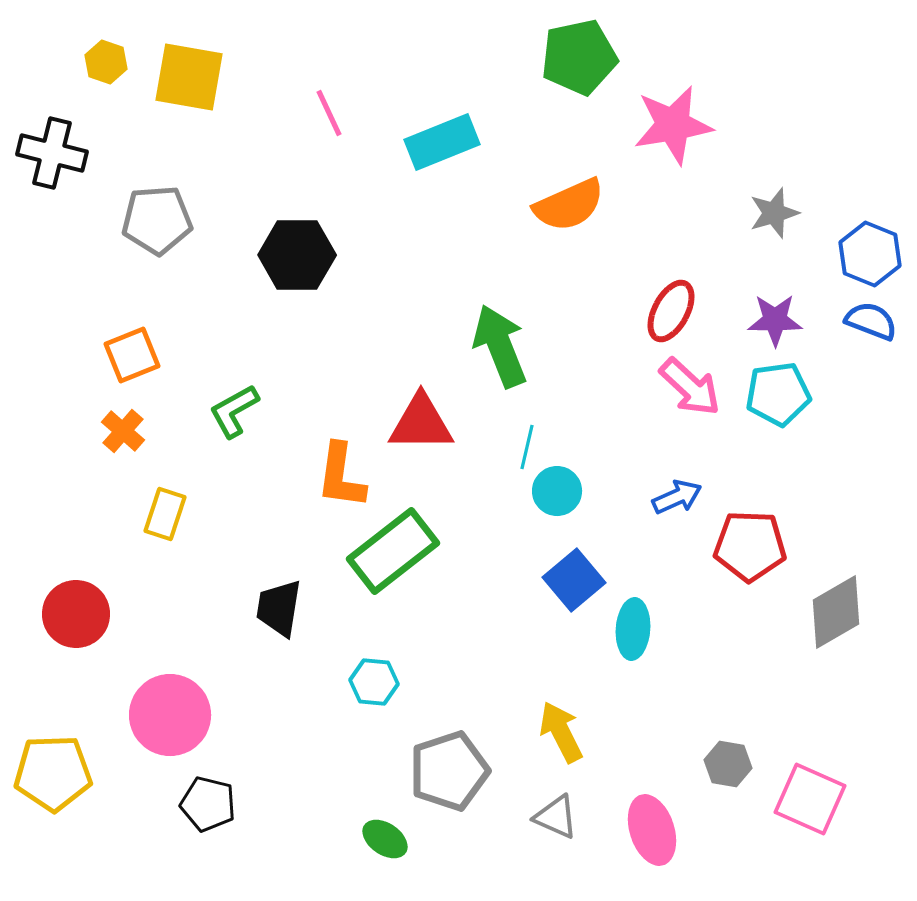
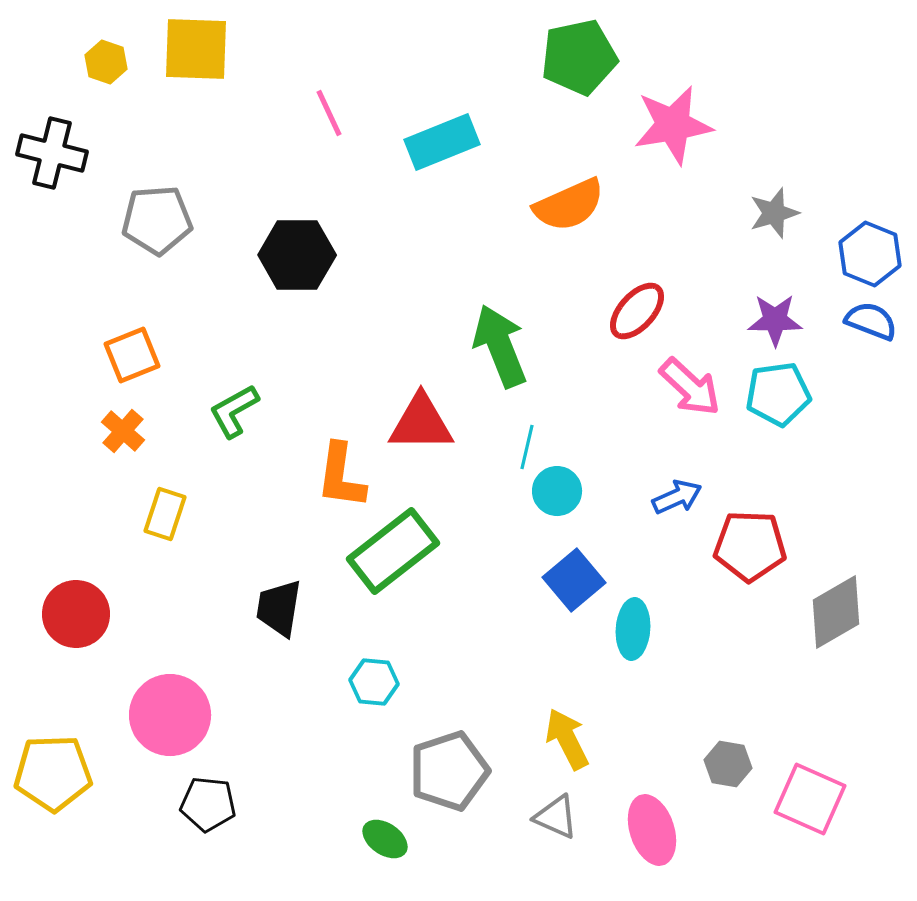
yellow square at (189, 77): moved 7 px right, 28 px up; rotated 8 degrees counterclockwise
red ellipse at (671, 311): moved 34 px left; rotated 14 degrees clockwise
yellow arrow at (561, 732): moved 6 px right, 7 px down
black pentagon at (208, 804): rotated 8 degrees counterclockwise
